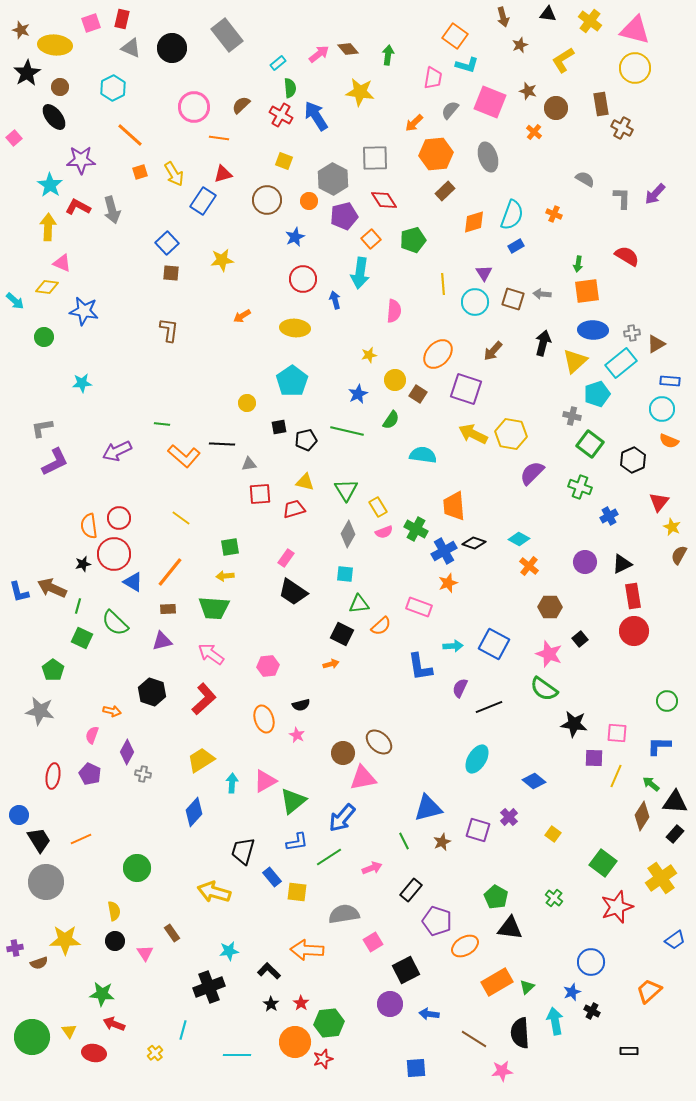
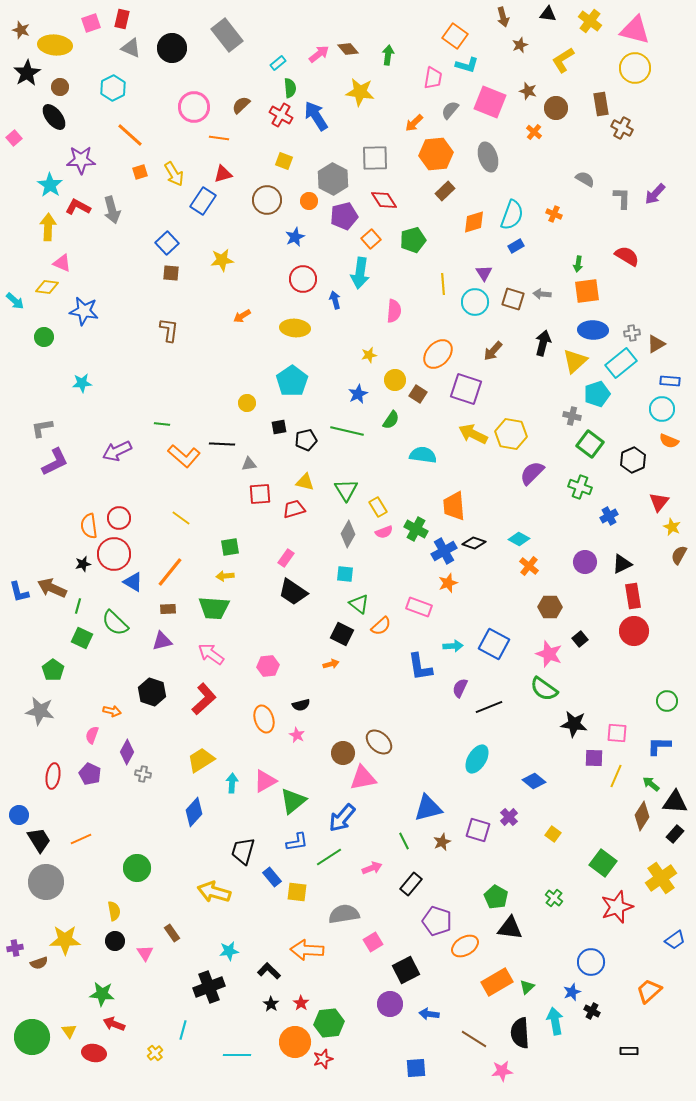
green triangle at (359, 604): rotated 45 degrees clockwise
black rectangle at (411, 890): moved 6 px up
